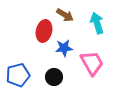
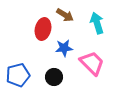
red ellipse: moved 1 px left, 2 px up
pink trapezoid: rotated 16 degrees counterclockwise
